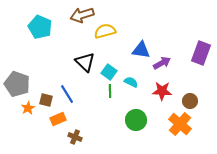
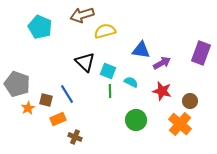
cyan square: moved 1 px left, 1 px up; rotated 14 degrees counterclockwise
red star: rotated 12 degrees clockwise
